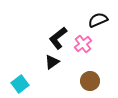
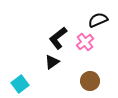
pink cross: moved 2 px right, 2 px up
